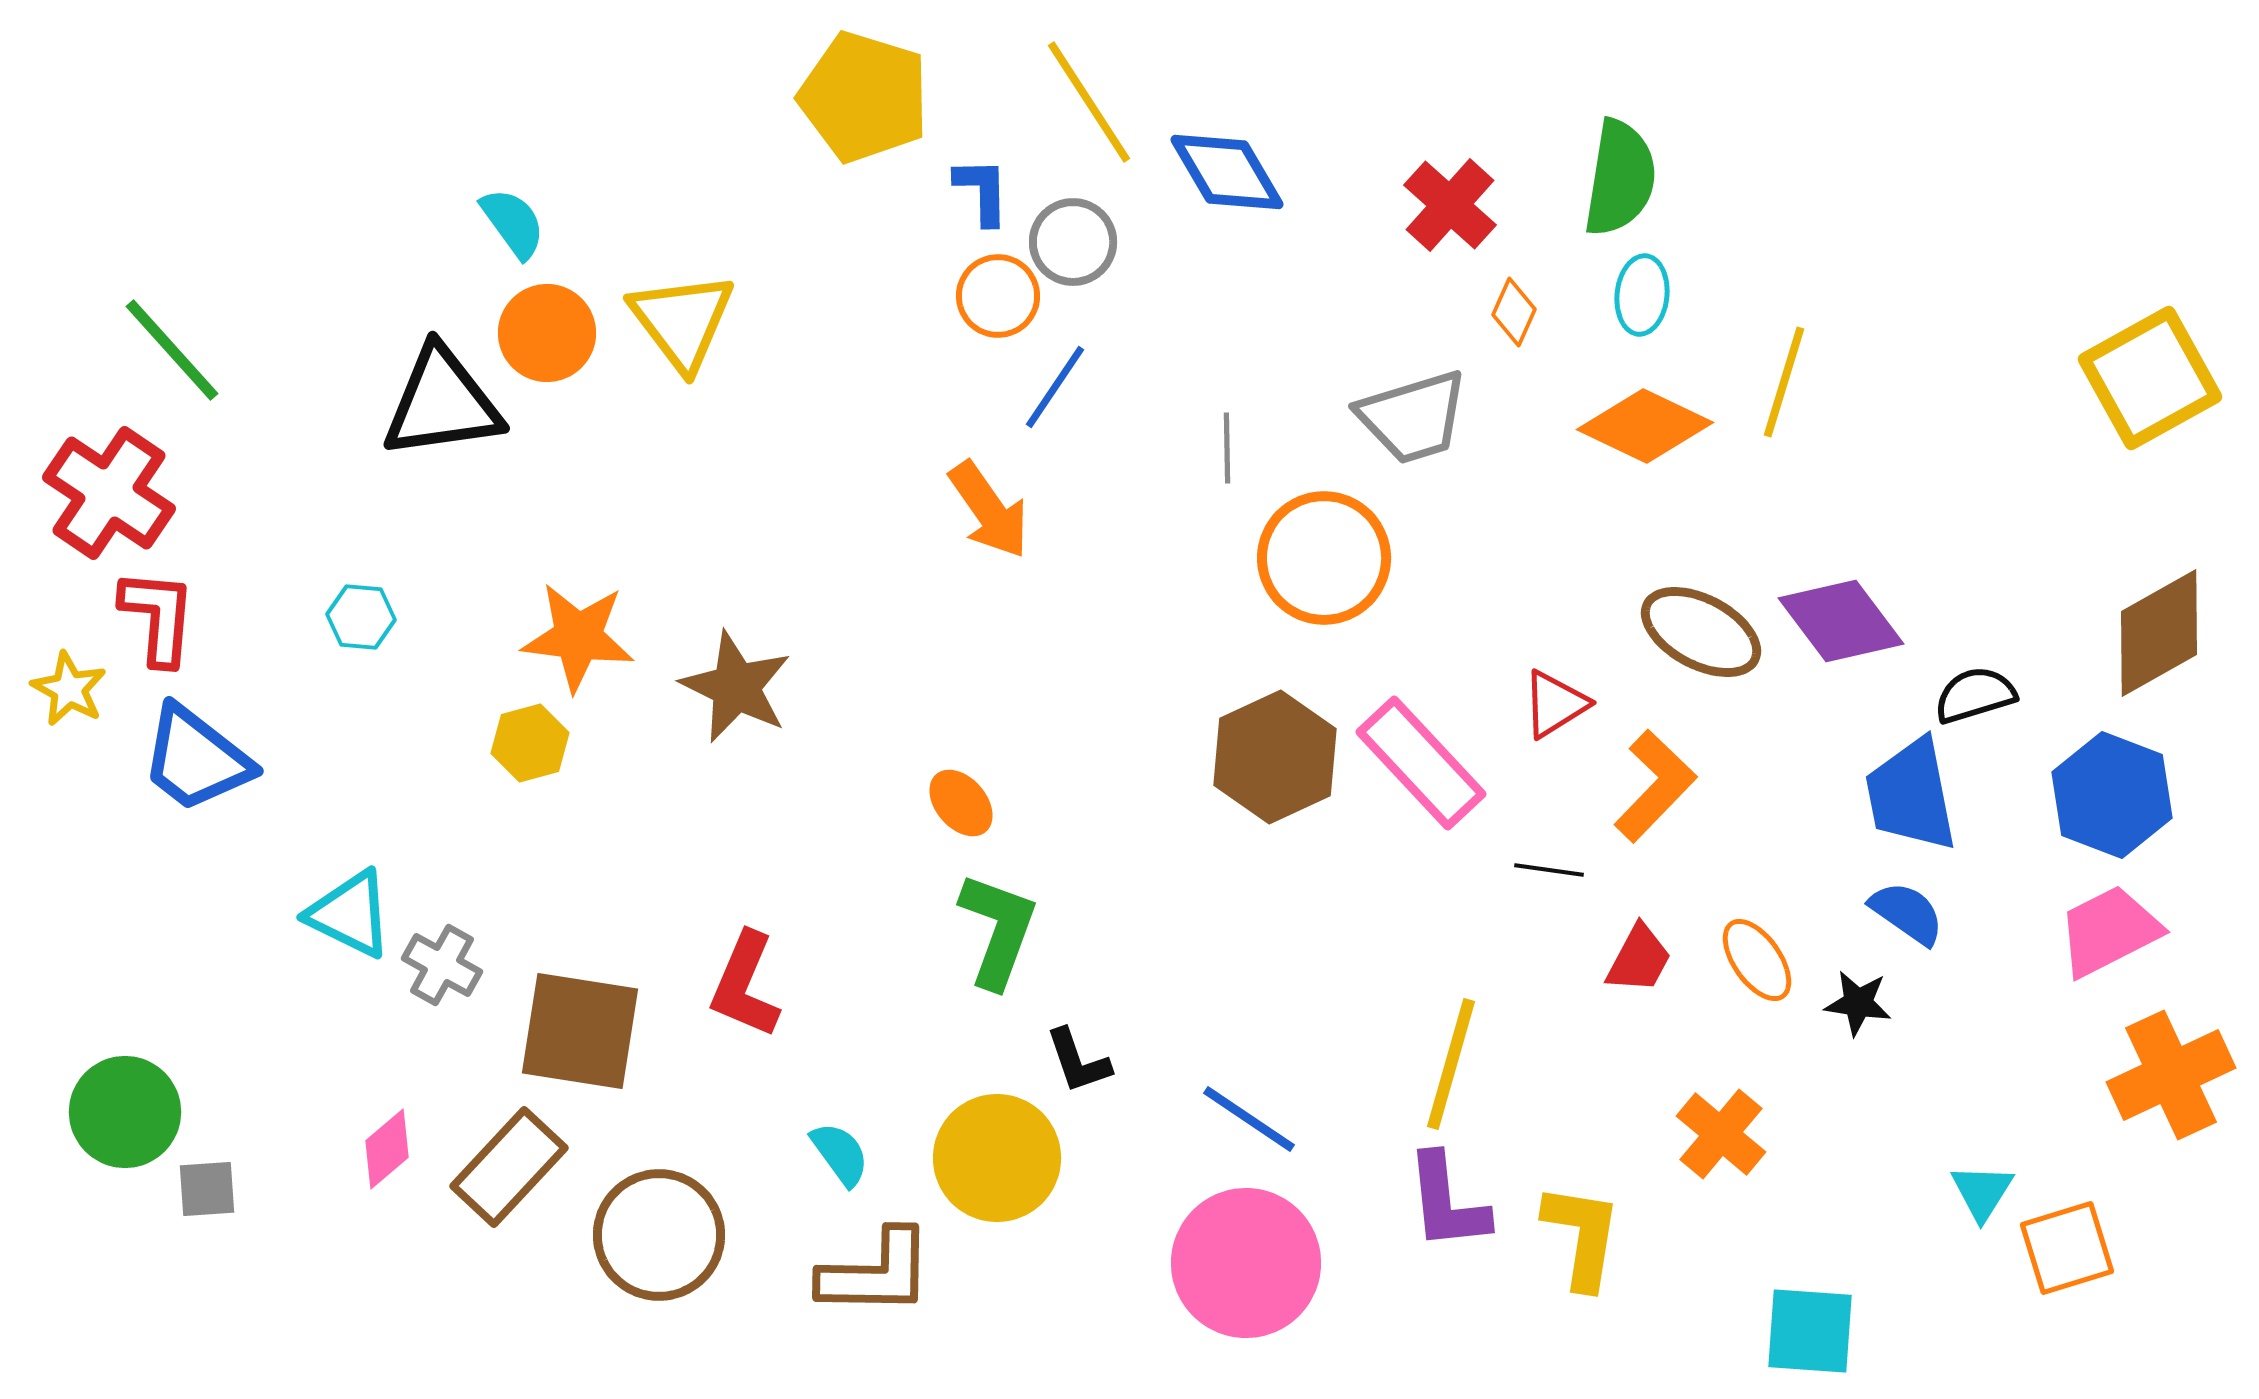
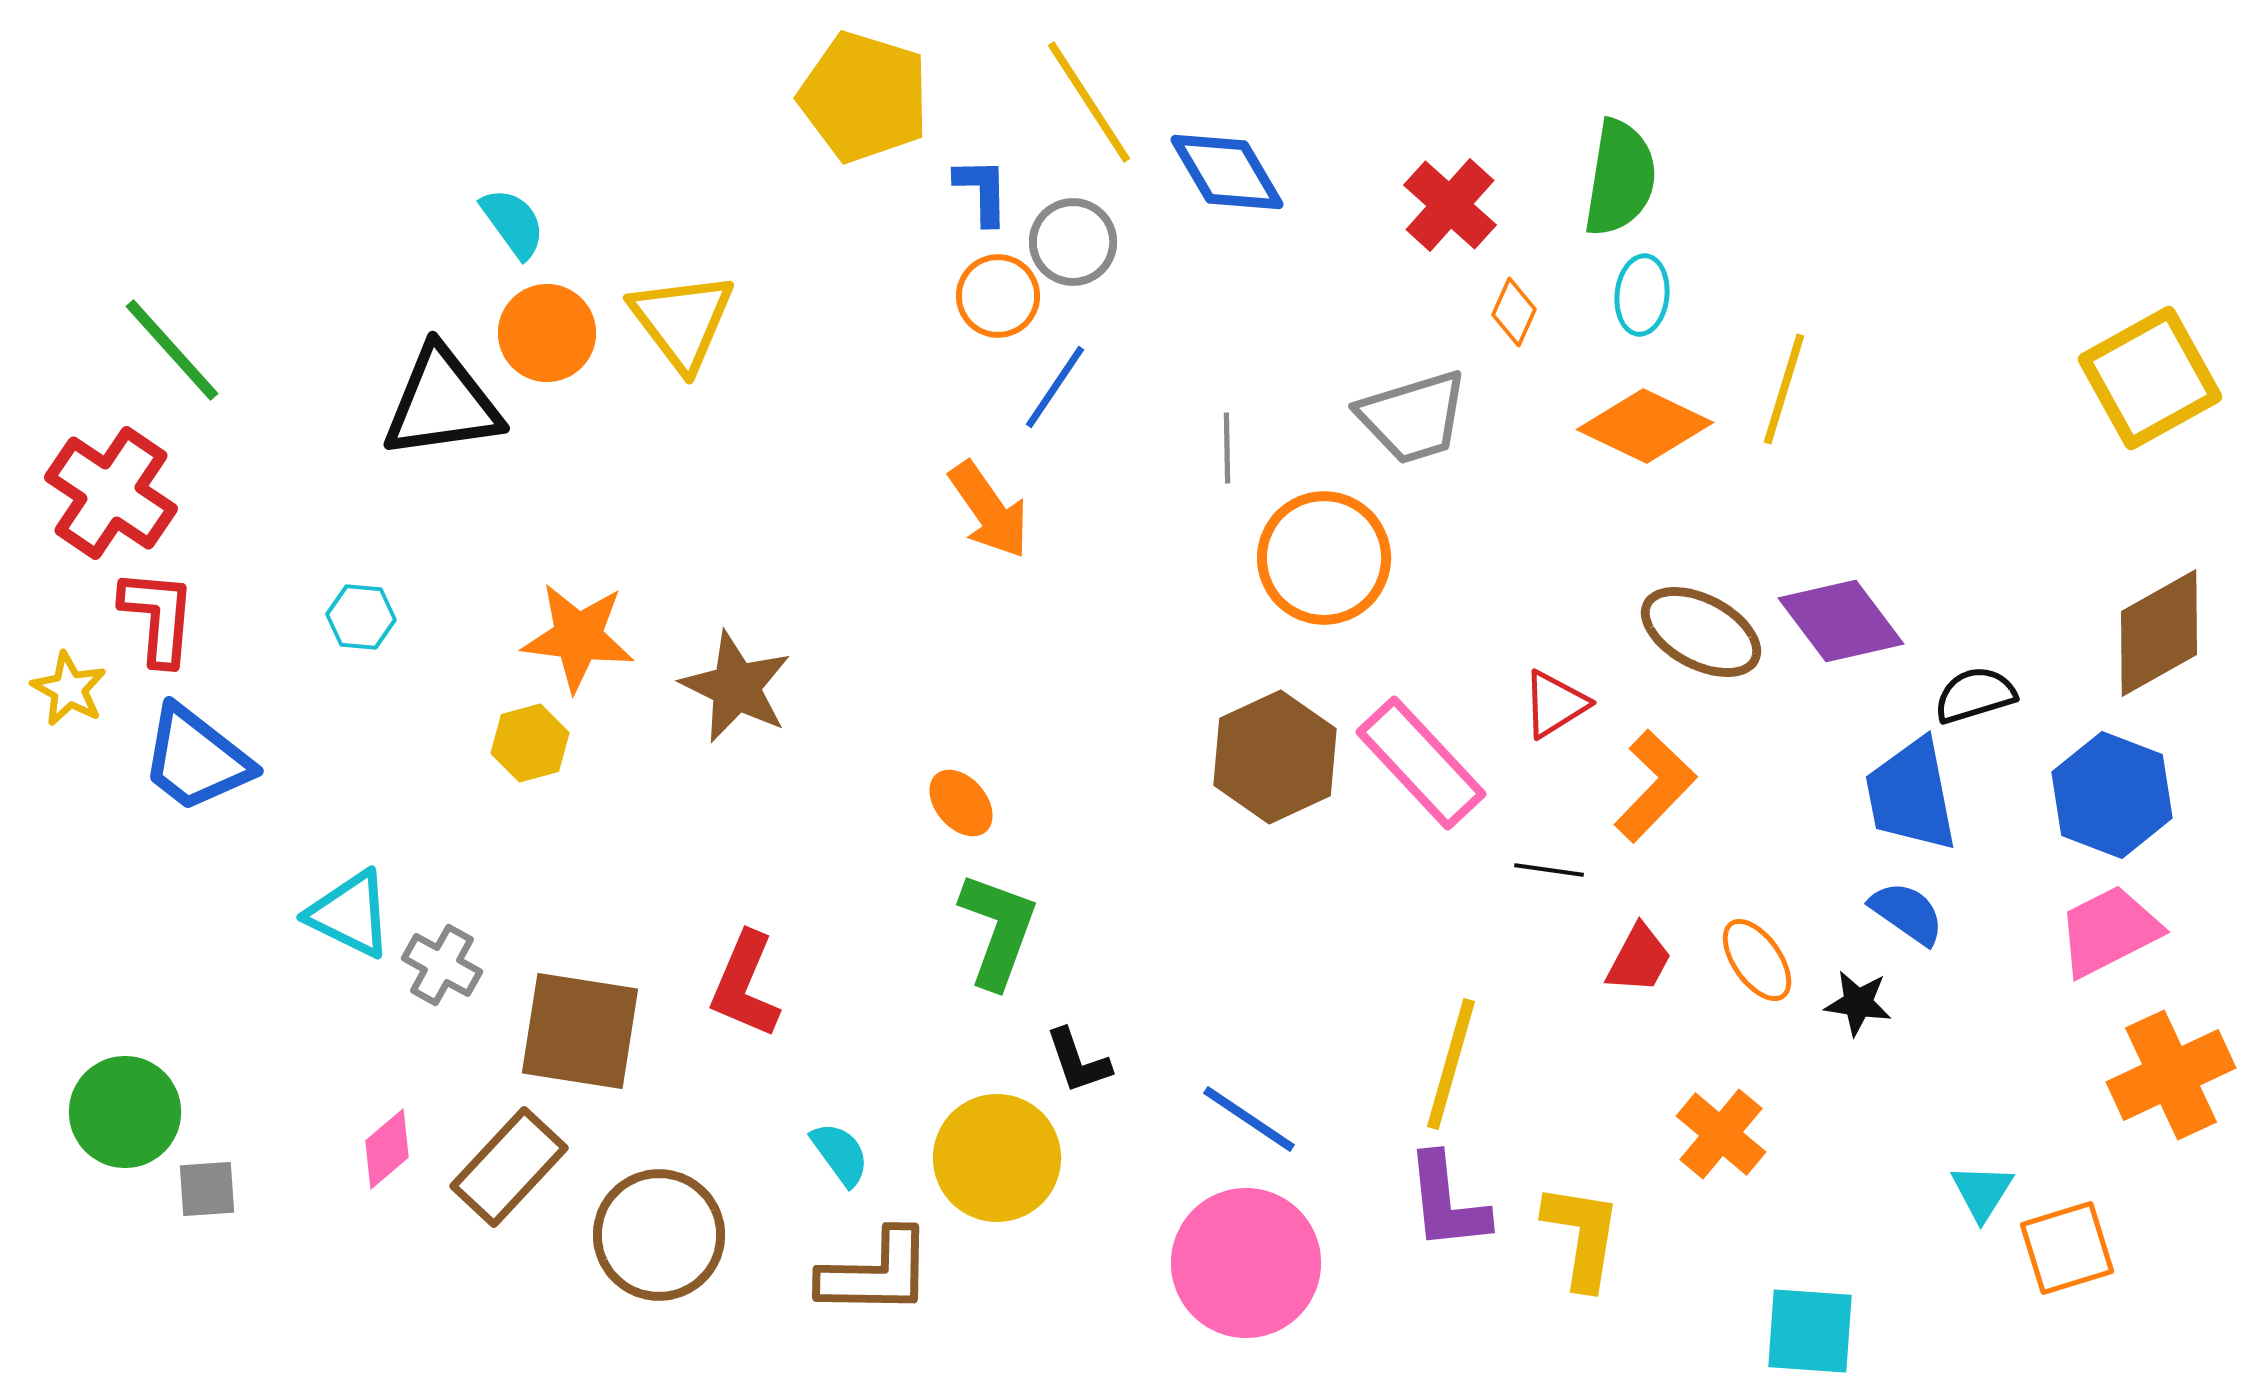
yellow line at (1784, 382): moved 7 px down
red cross at (109, 493): moved 2 px right
